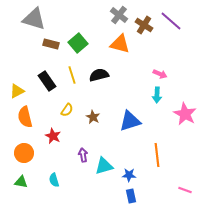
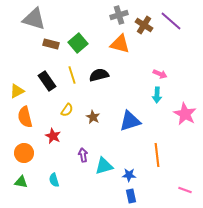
gray cross: rotated 36 degrees clockwise
